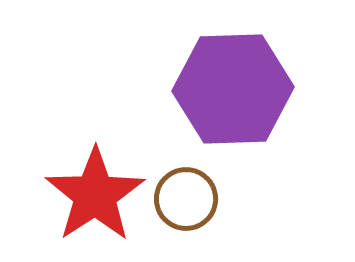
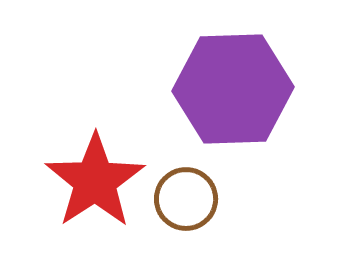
red star: moved 14 px up
